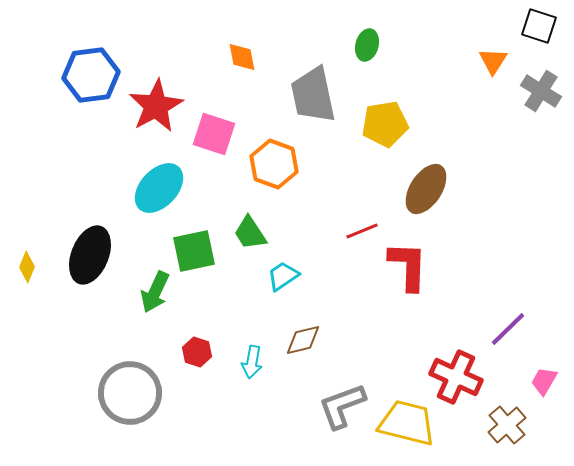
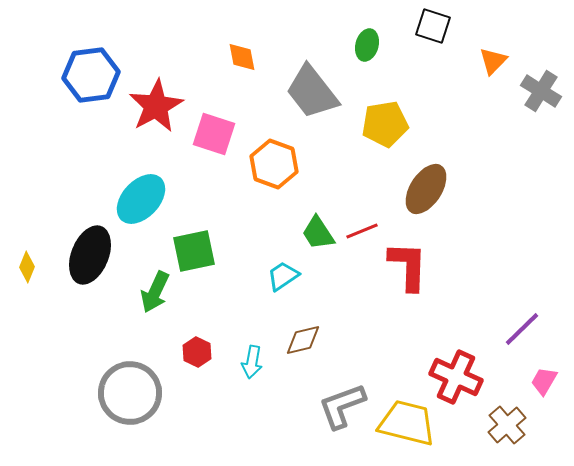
black square: moved 106 px left
orange triangle: rotated 12 degrees clockwise
gray trapezoid: moved 1 px left, 3 px up; rotated 26 degrees counterclockwise
cyan ellipse: moved 18 px left, 11 px down
green trapezoid: moved 68 px right
purple line: moved 14 px right
red hexagon: rotated 8 degrees clockwise
